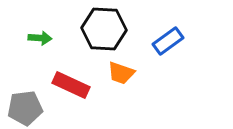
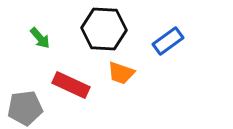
green arrow: rotated 45 degrees clockwise
